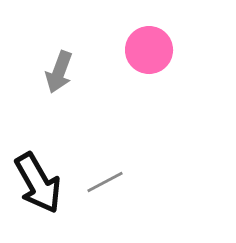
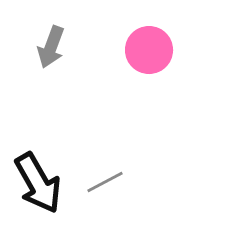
gray arrow: moved 8 px left, 25 px up
